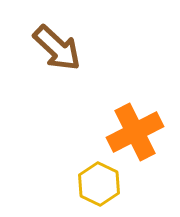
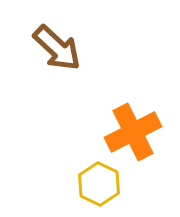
orange cross: moved 2 px left
